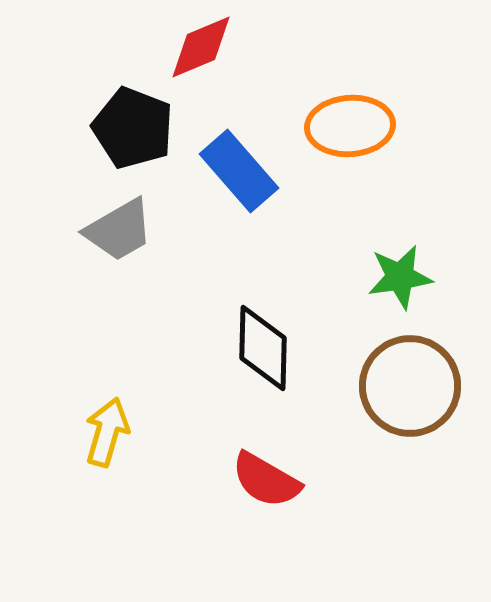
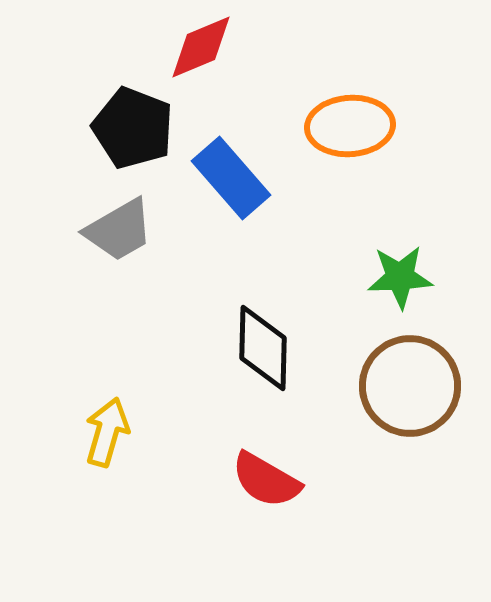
blue rectangle: moved 8 px left, 7 px down
green star: rotated 6 degrees clockwise
